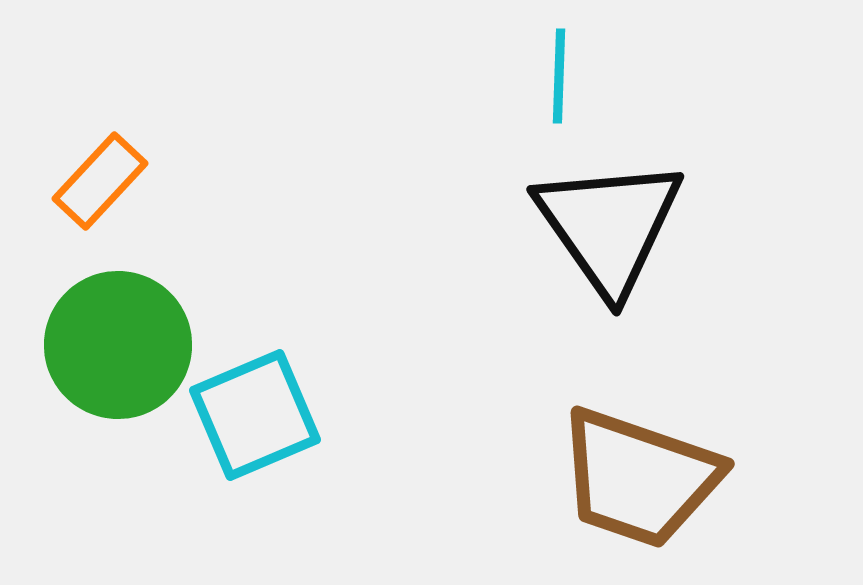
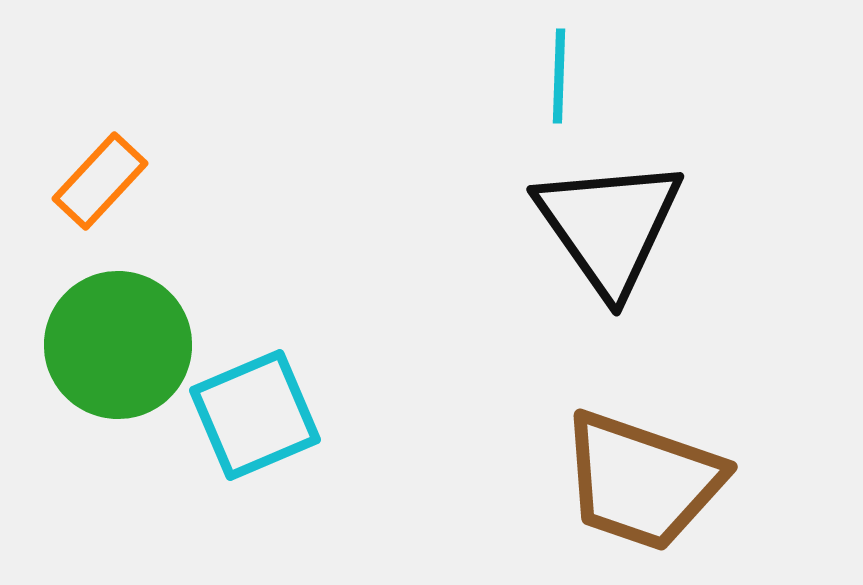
brown trapezoid: moved 3 px right, 3 px down
